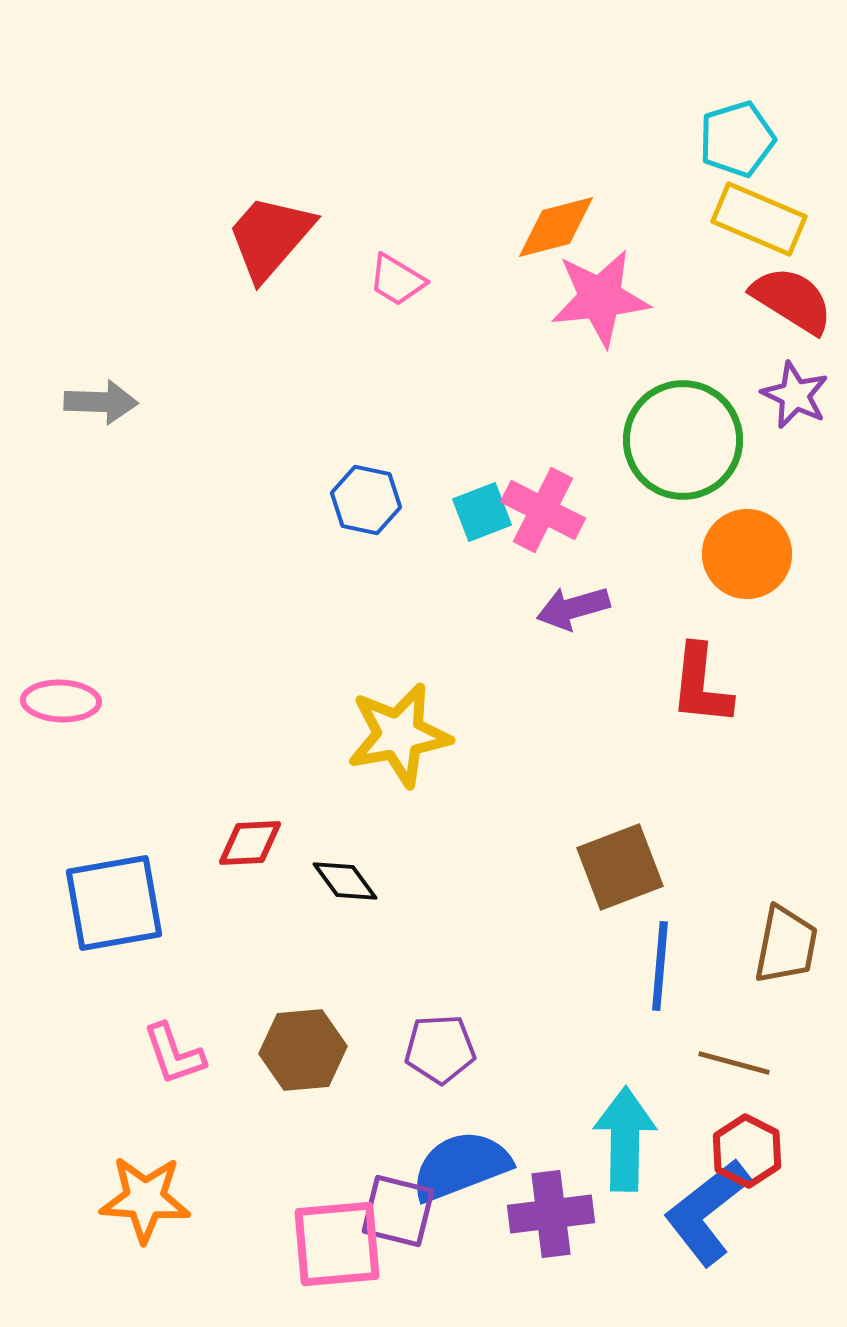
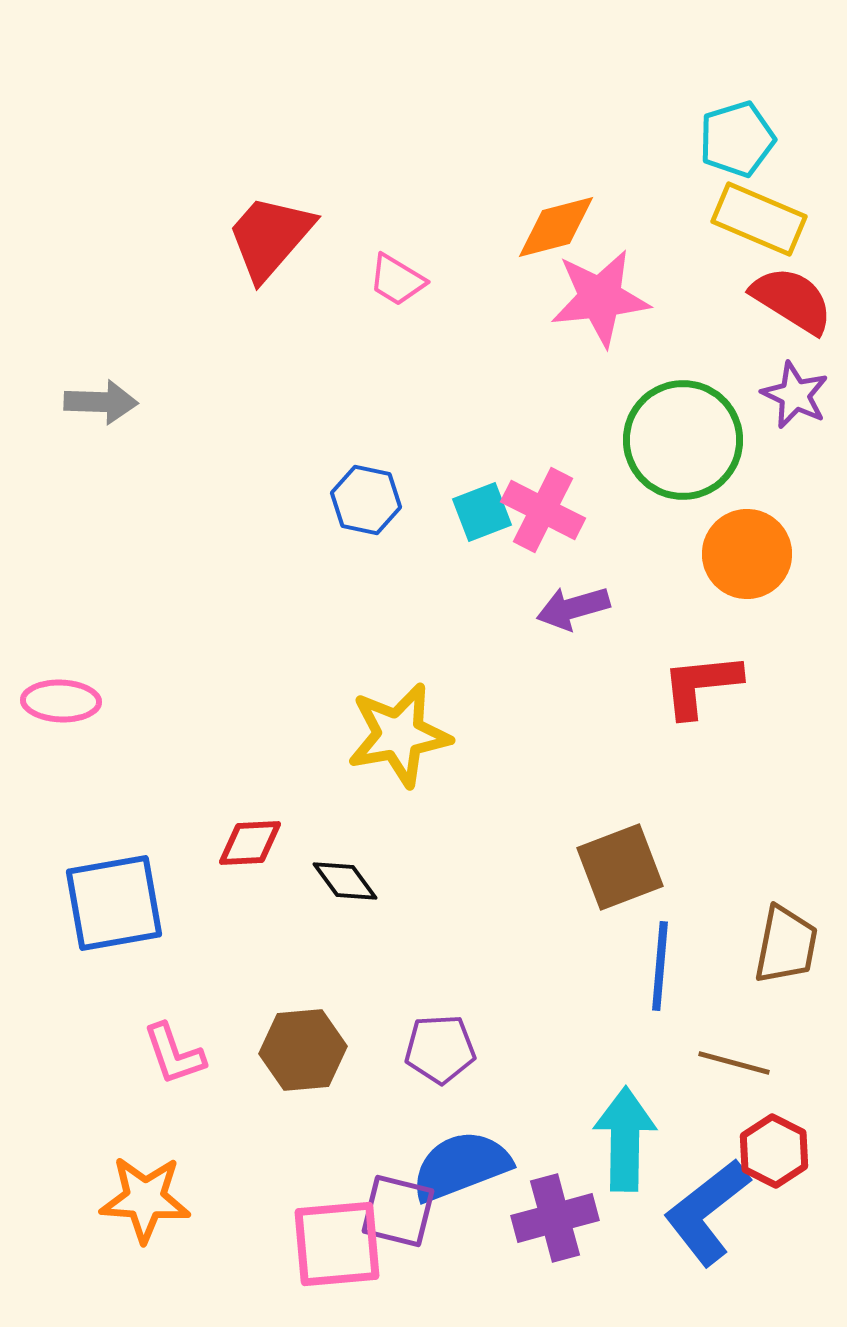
red L-shape: rotated 78 degrees clockwise
red hexagon: moved 27 px right
purple cross: moved 4 px right, 4 px down; rotated 8 degrees counterclockwise
